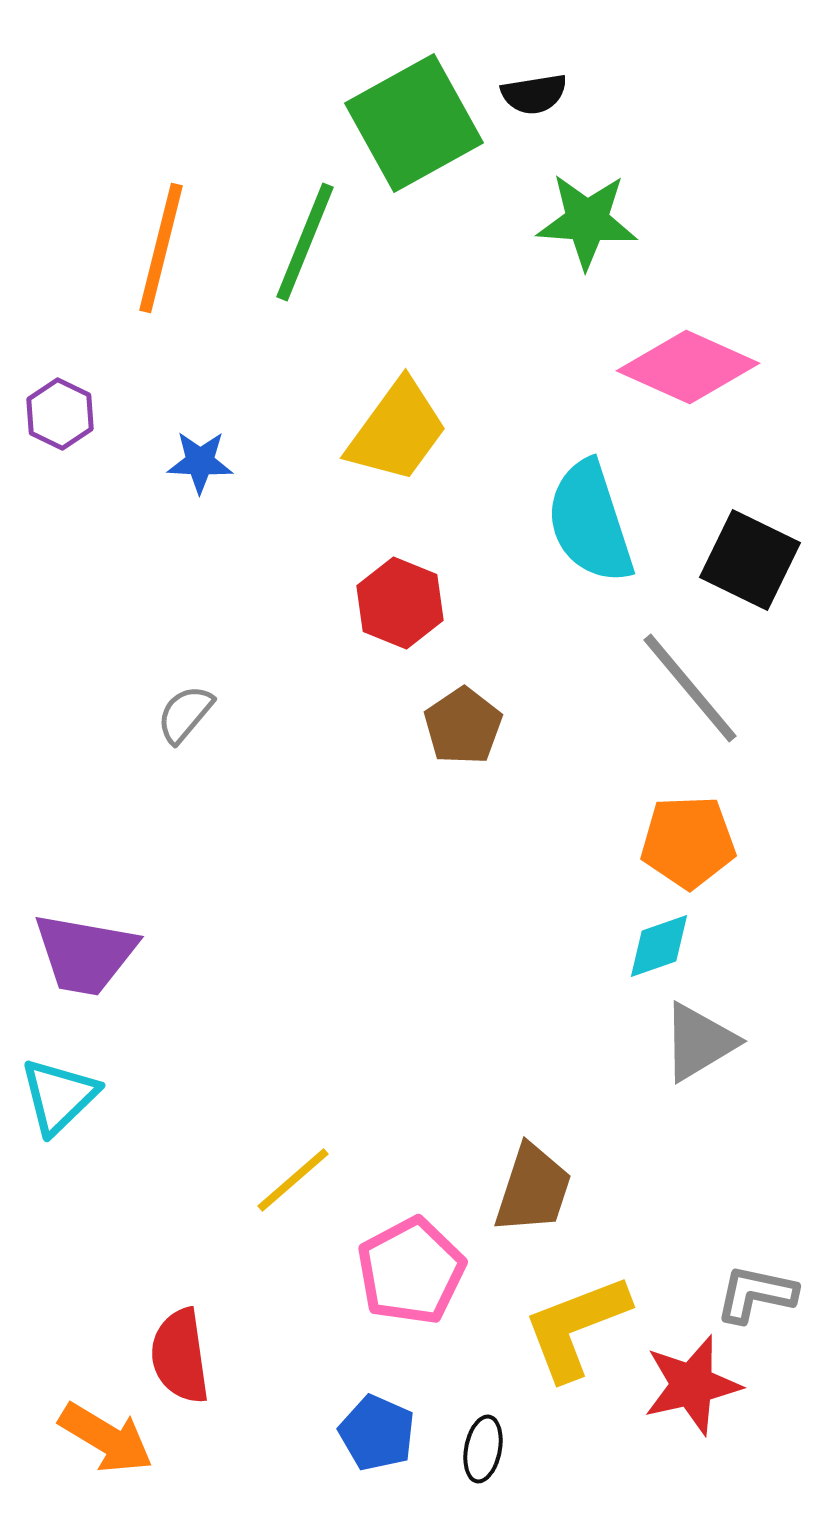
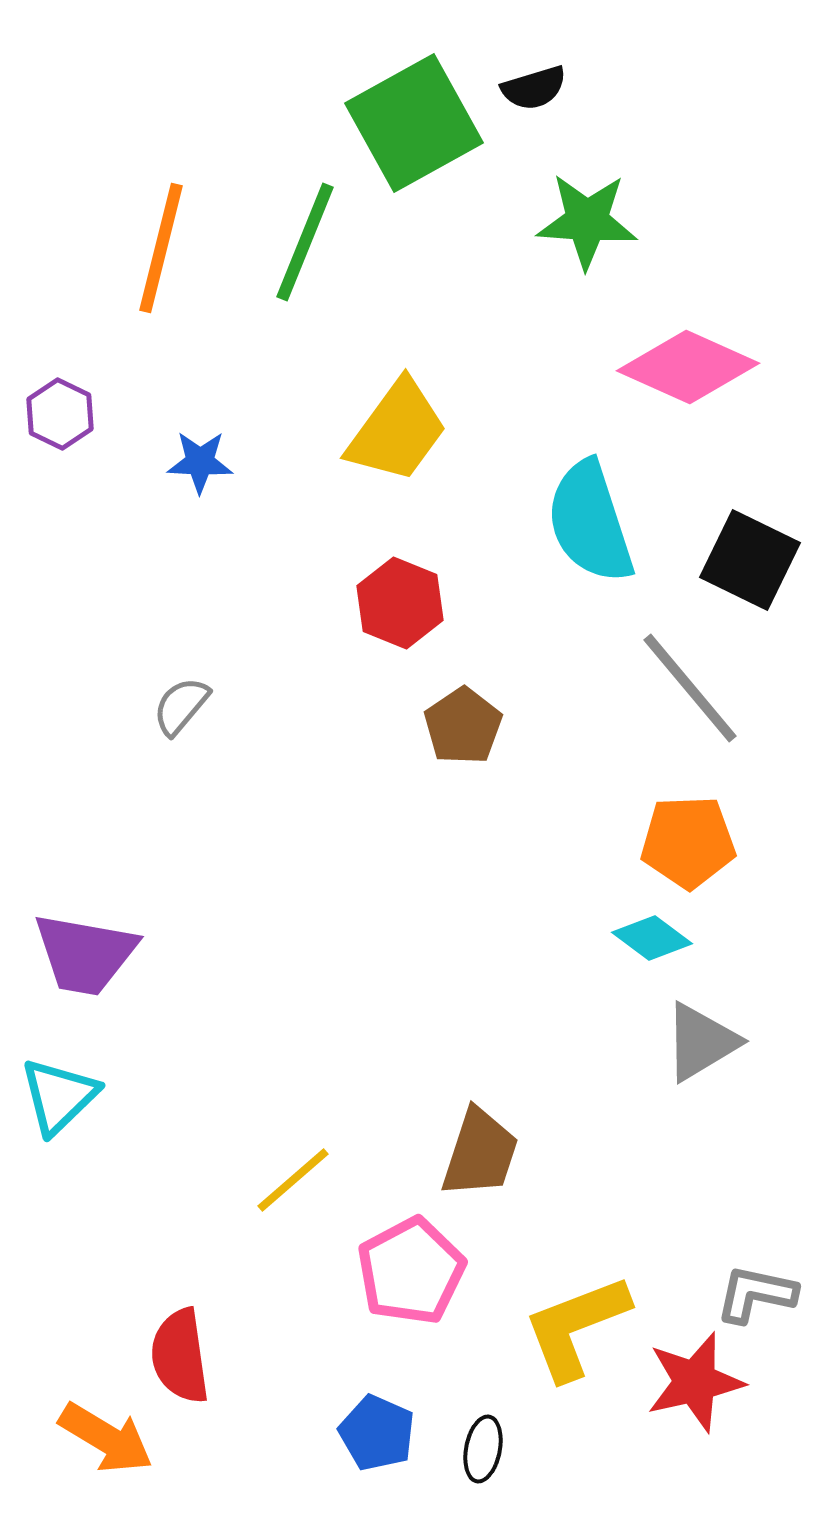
black semicircle: moved 6 px up; rotated 8 degrees counterclockwise
gray semicircle: moved 4 px left, 8 px up
cyan diamond: moved 7 px left, 8 px up; rotated 56 degrees clockwise
gray triangle: moved 2 px right
brown trapezoid: moved 53 px left, 36 px up
red star: moved 3 px right, 3 px up
